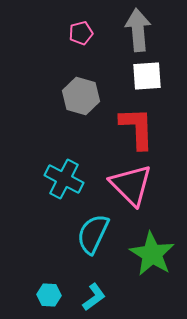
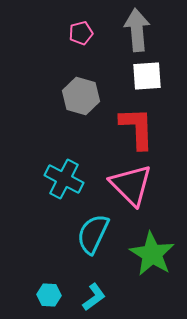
gray arrow: moved 1 px left
